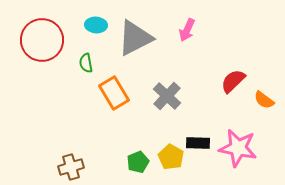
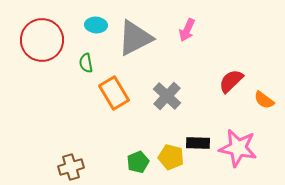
red semicircle: moved 2 px left
yellow pentagon: rotated 15 degrees counterclockwise
